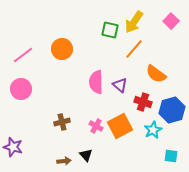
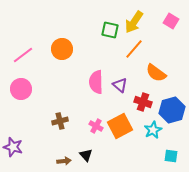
pink square: rotated 14 degrees counterclockwise
orange semicircle: moved 1 px up
brown cross: moved 2 px left, 1 px up
